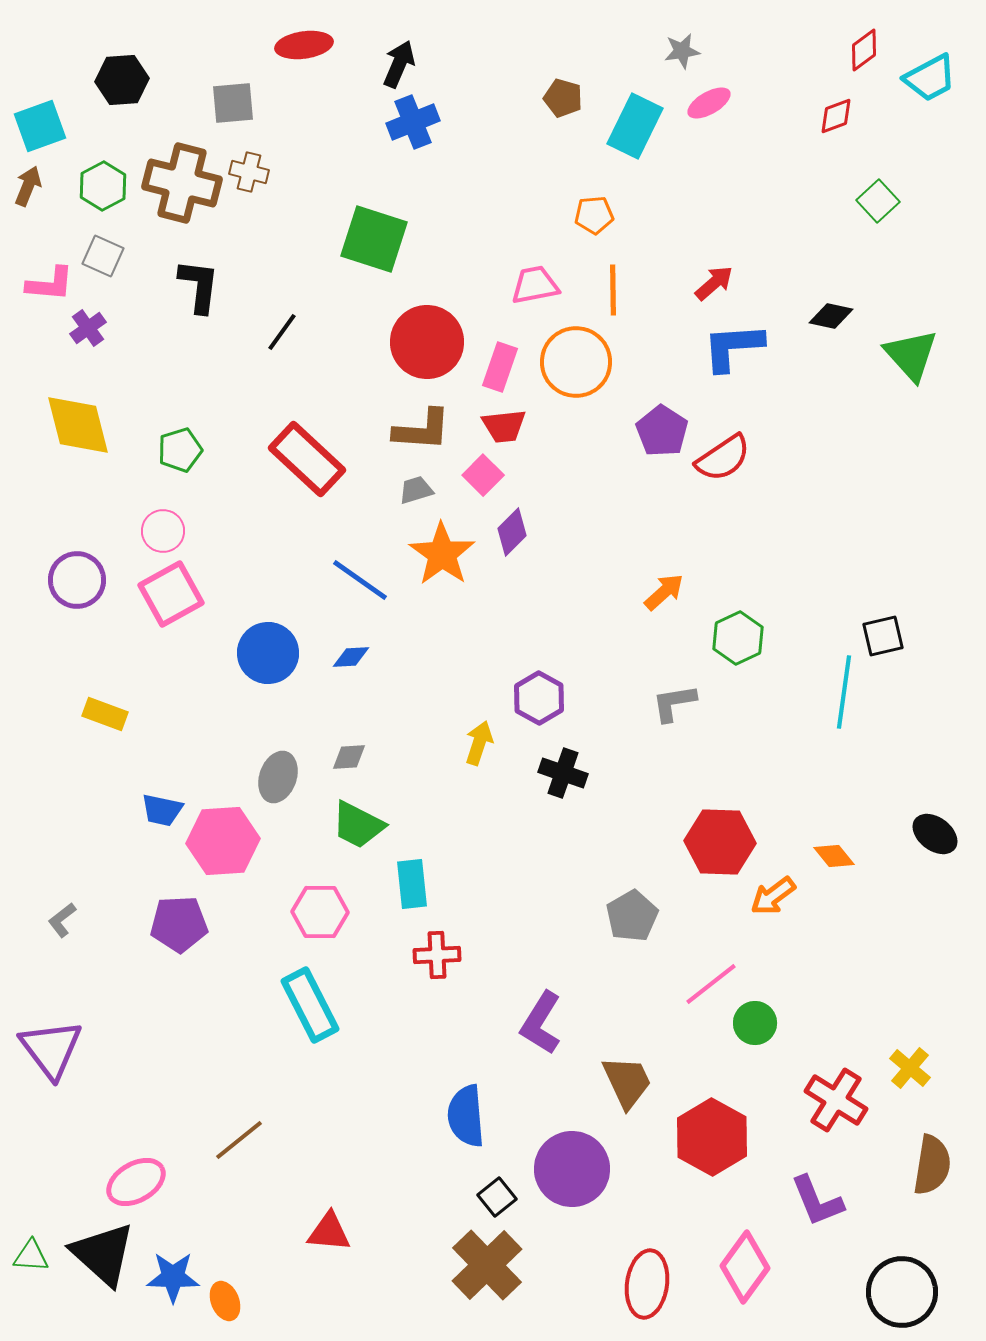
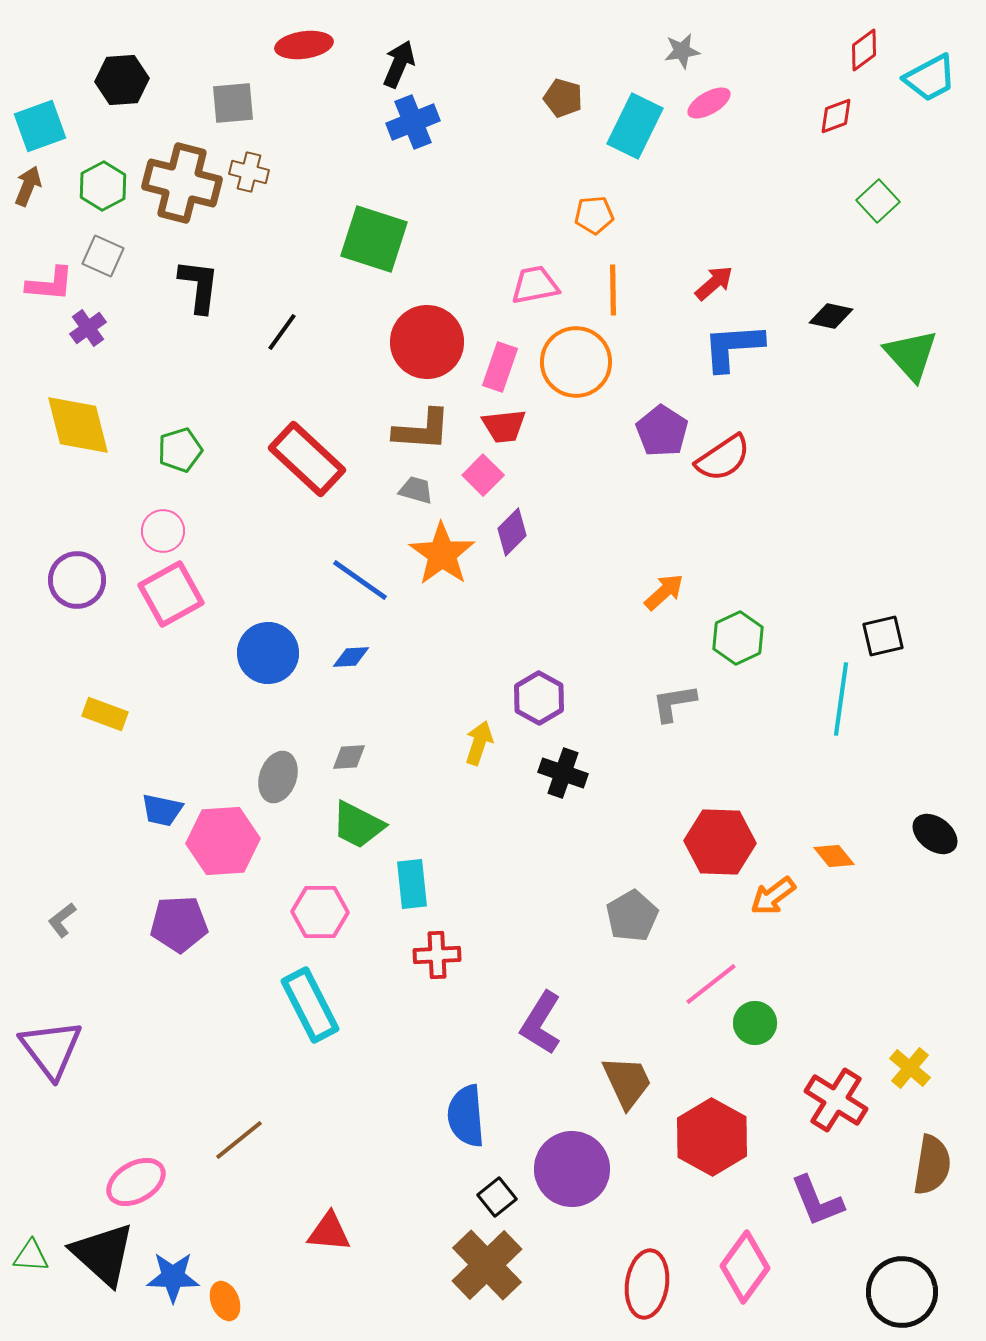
gray trapezoid at (416, 490): rotated 33 degrees clockwise
cyan line at (844, 692): moved 3 px left, 7 px down
